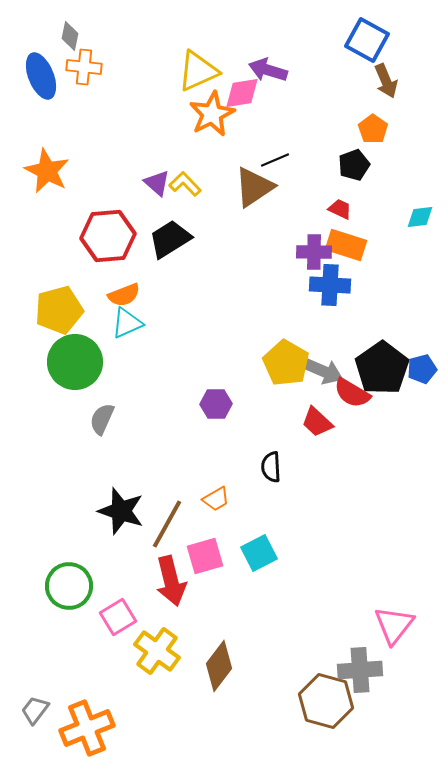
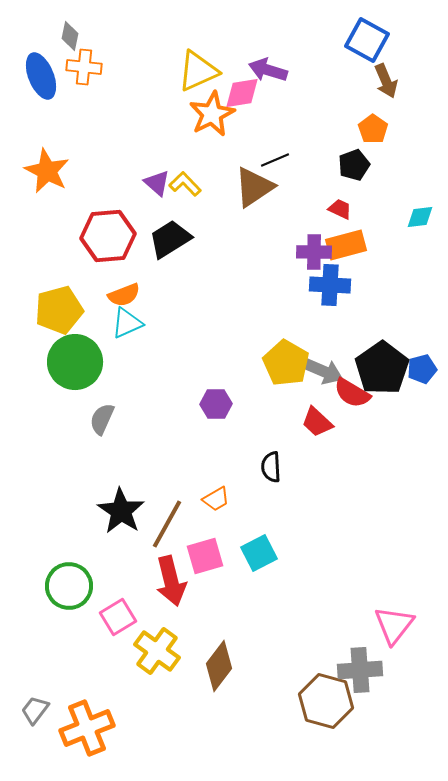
orange rectangle at (346, 245): rotated 33 degrees counterclockwise
black star at (121, 511): rotated 15 degrees clockwise
